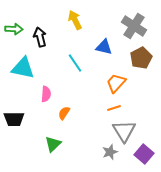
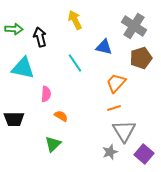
brown pentagon: rotated 10 degrees clockwise
orange semicircle: moved 3 px left, 3 px down; rotated 88 degrees clockwise
